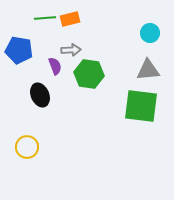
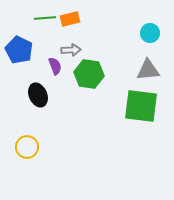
blue pentagon: rotated 16 degrees clockwise
black ellipse: moved 2 px left
